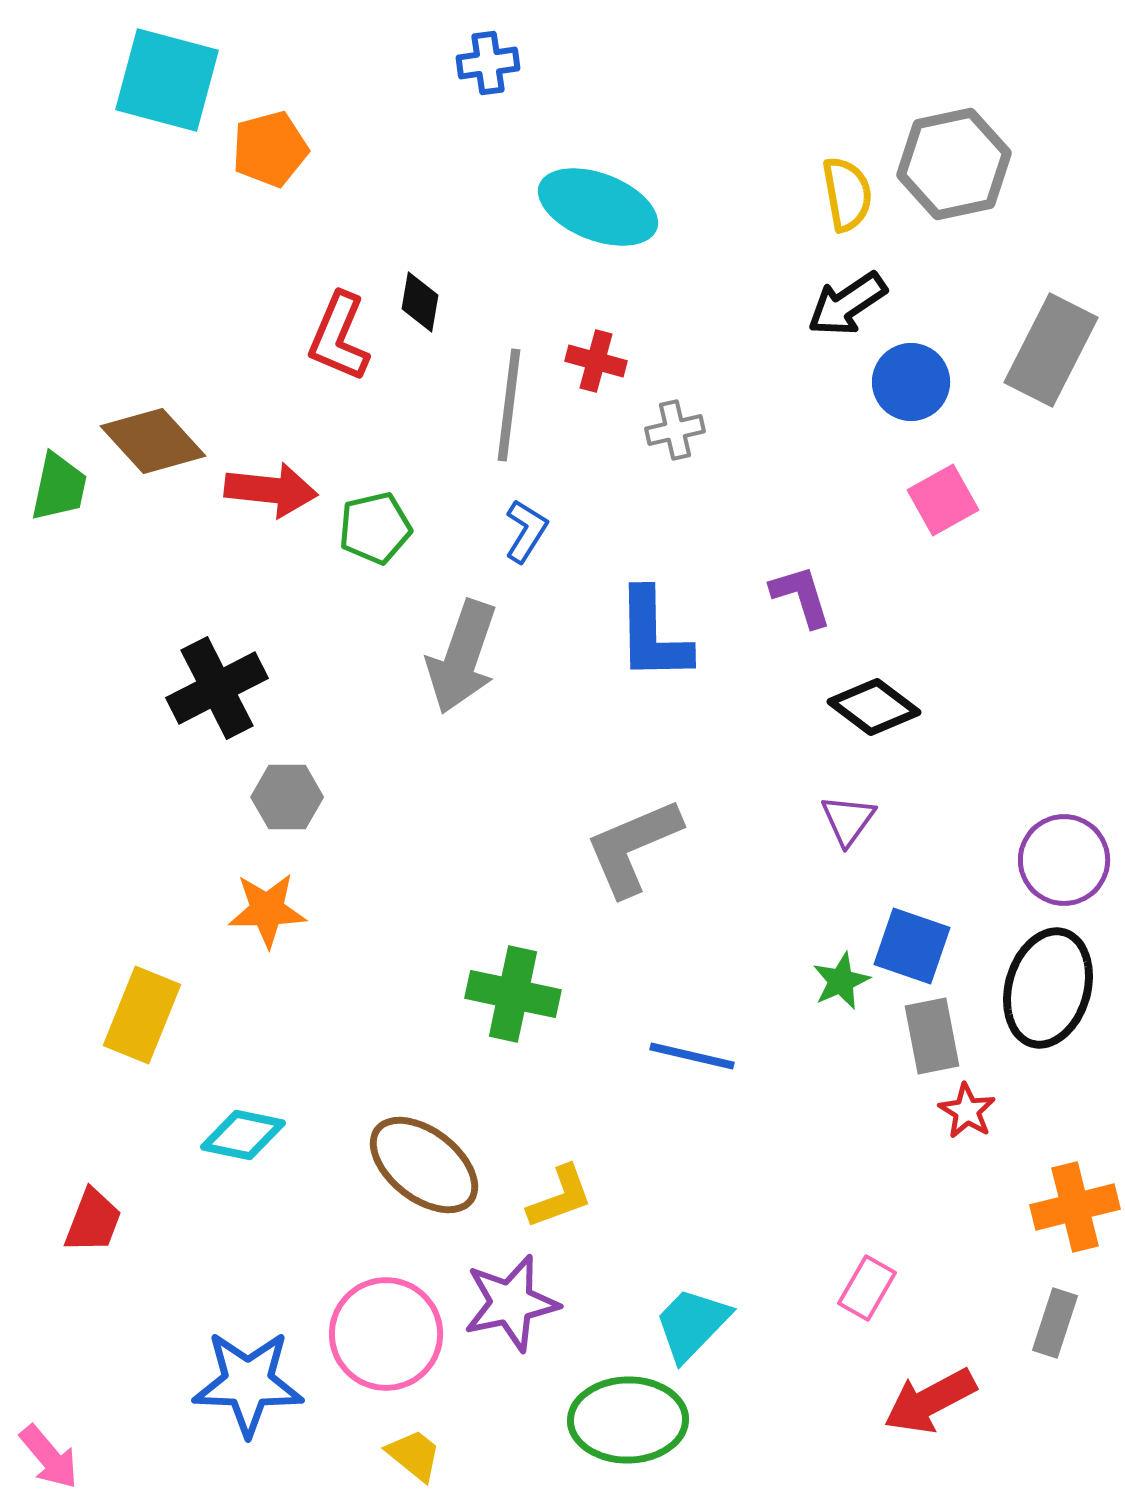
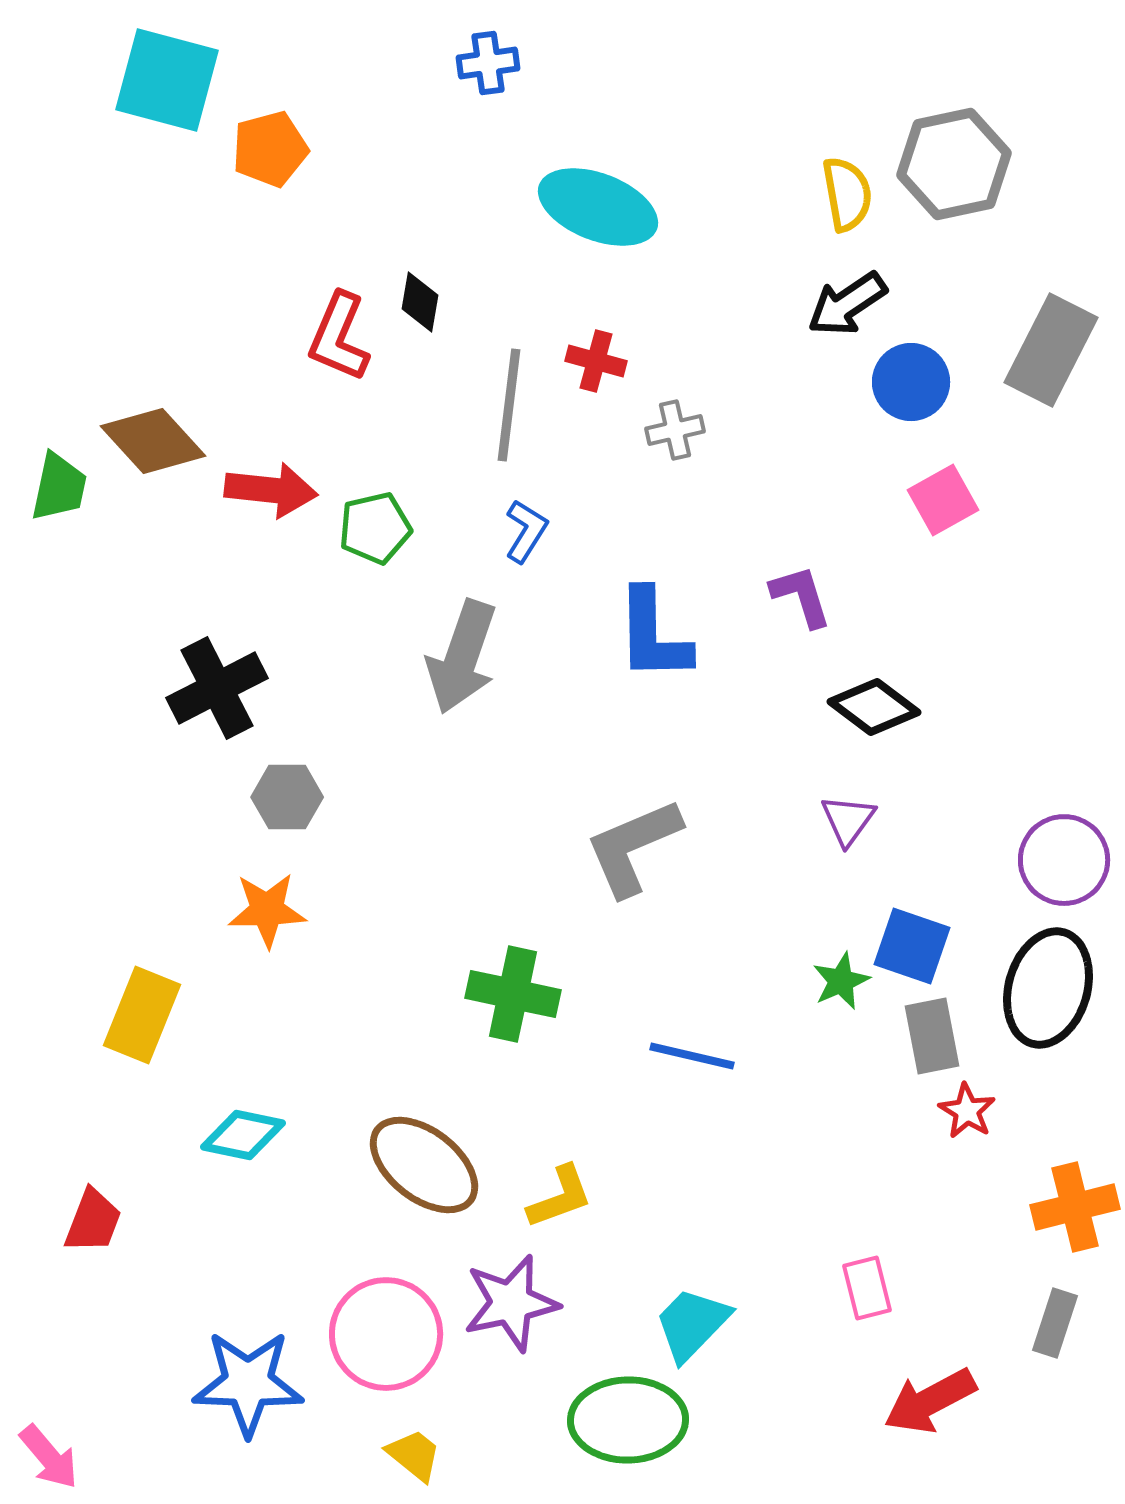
pink rectangle at (867, 1288): rotated 44 degrees counterclockwise
